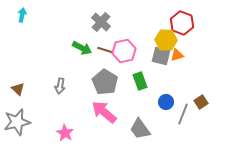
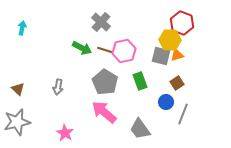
cyan arrow: moved 13 px down
yellow hexagon: moved 4 px right
gray arrow: moved 2 px left, 1 px down
brown square: moved 24 px left, 19 px up
